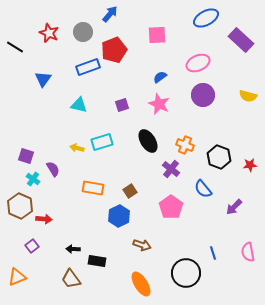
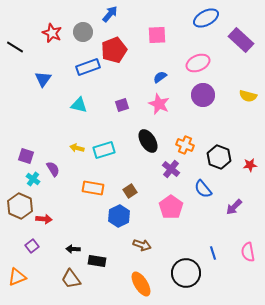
red star at (49, 33): moved 3 px right
cyan rectangle at (102, 142): moved 2 px right, 8 px down
